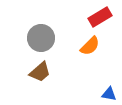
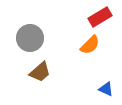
gray circle: moved 11 px left
orange semicircle: moved 1 px up
blue triangle: moved 3 px left, 5 px up; rotated 14 degrees clockwise
